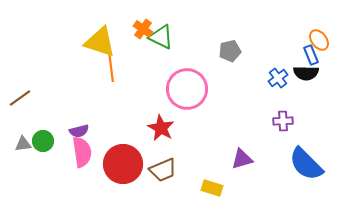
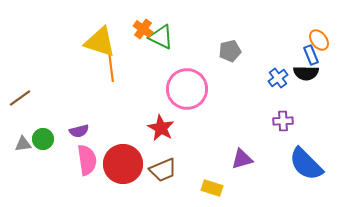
green circle: moved 2 px up
pink semicircle: moved 5 px right, 8 px down
